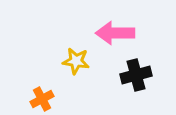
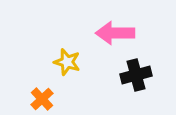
yellow star: moved 9 px left, 1 px down; rotated 8 degrees clockwise
orange cross: rotated 15 degrees counterclockwise
